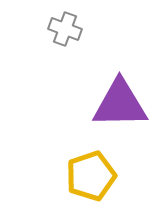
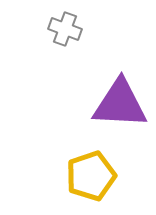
purple triangle: rotated 4 degrees clockwise
